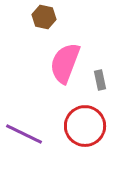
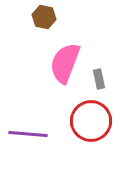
gray rectangle: moved 1 px left, 1 px up
red circle: moved 6 px right, 5 px up
purple line: moved 4 px right; rotated 21 degrees counterclockwise
